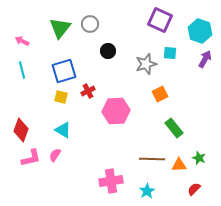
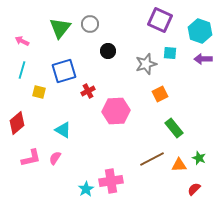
purple arrow: moved 2 px left; rotated 120 degrees counterclockwise
cyan line: rotated 30 degrees clockwise
yellow square: moved 22 px left, 5 px up
red diamond: moved 4 px left, 7 px up; rotated 30 degrees clockwise
pink semicircle: moved 3 px down
brown line: rotated 30 degrees counterclockwise
cyan star: moved 61 px left, 2 px up
